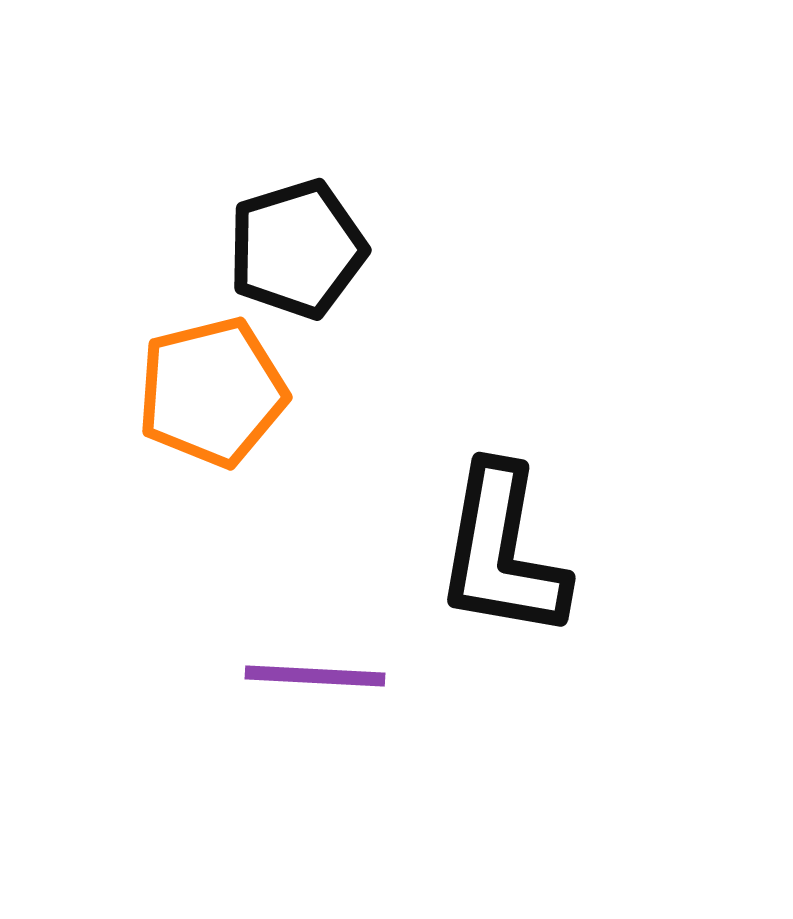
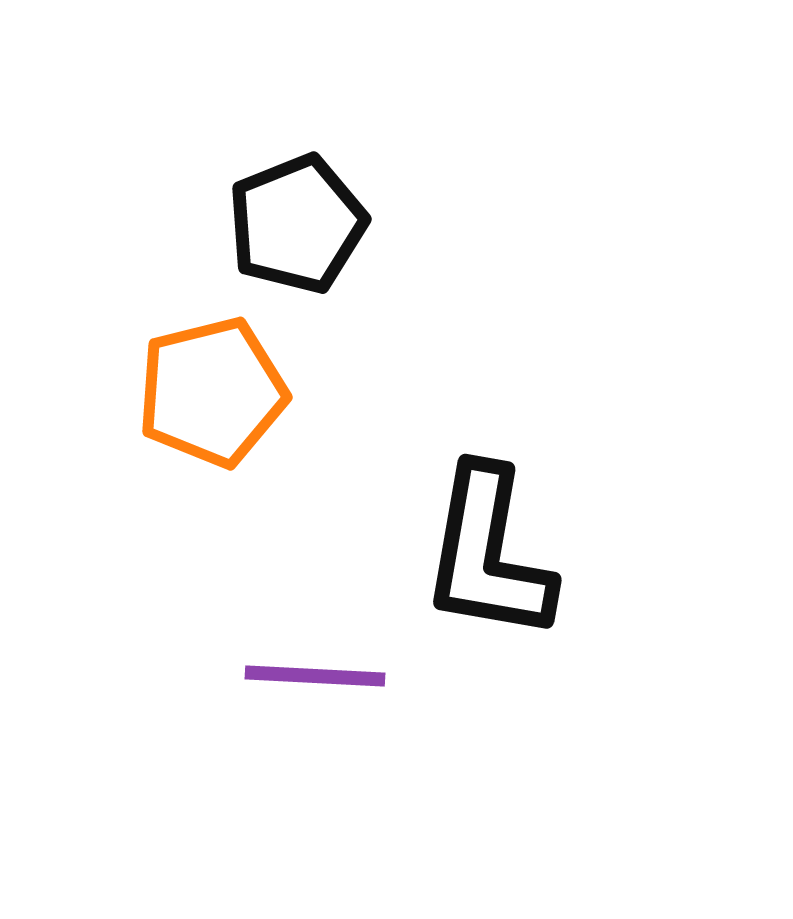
black pentagon: moved 25 px up; rotated 5 degrees counterclockwise
black L-shape: moved 14 px left, 2 px down
